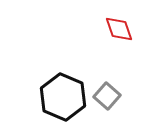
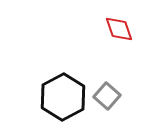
black hexagon: rotated 9 degrees clockwise
